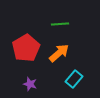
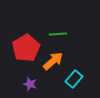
green line: moved 2 px left, 10 px down
orange arrow: moved 6 px left, 8 px down
